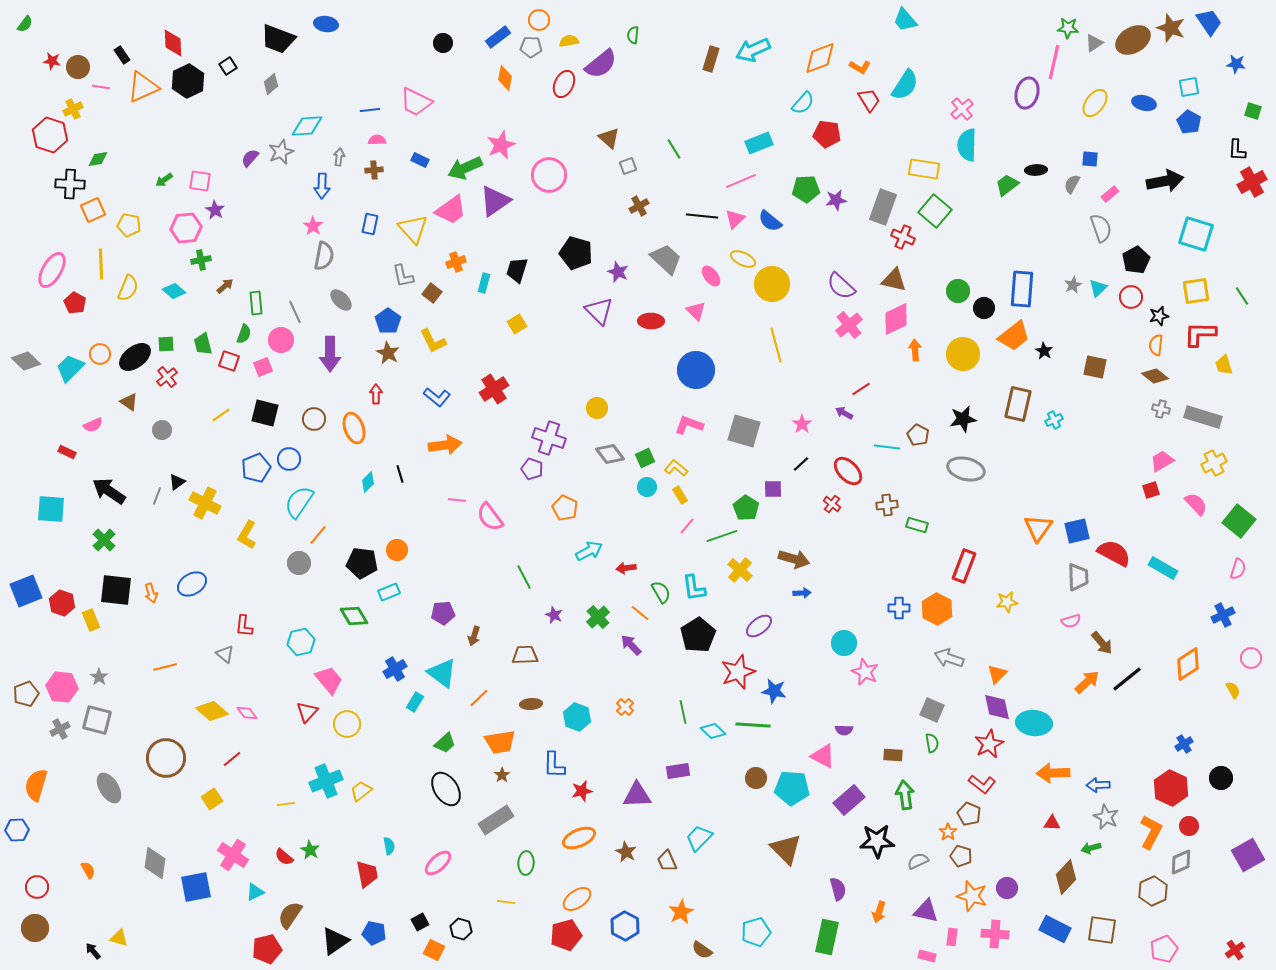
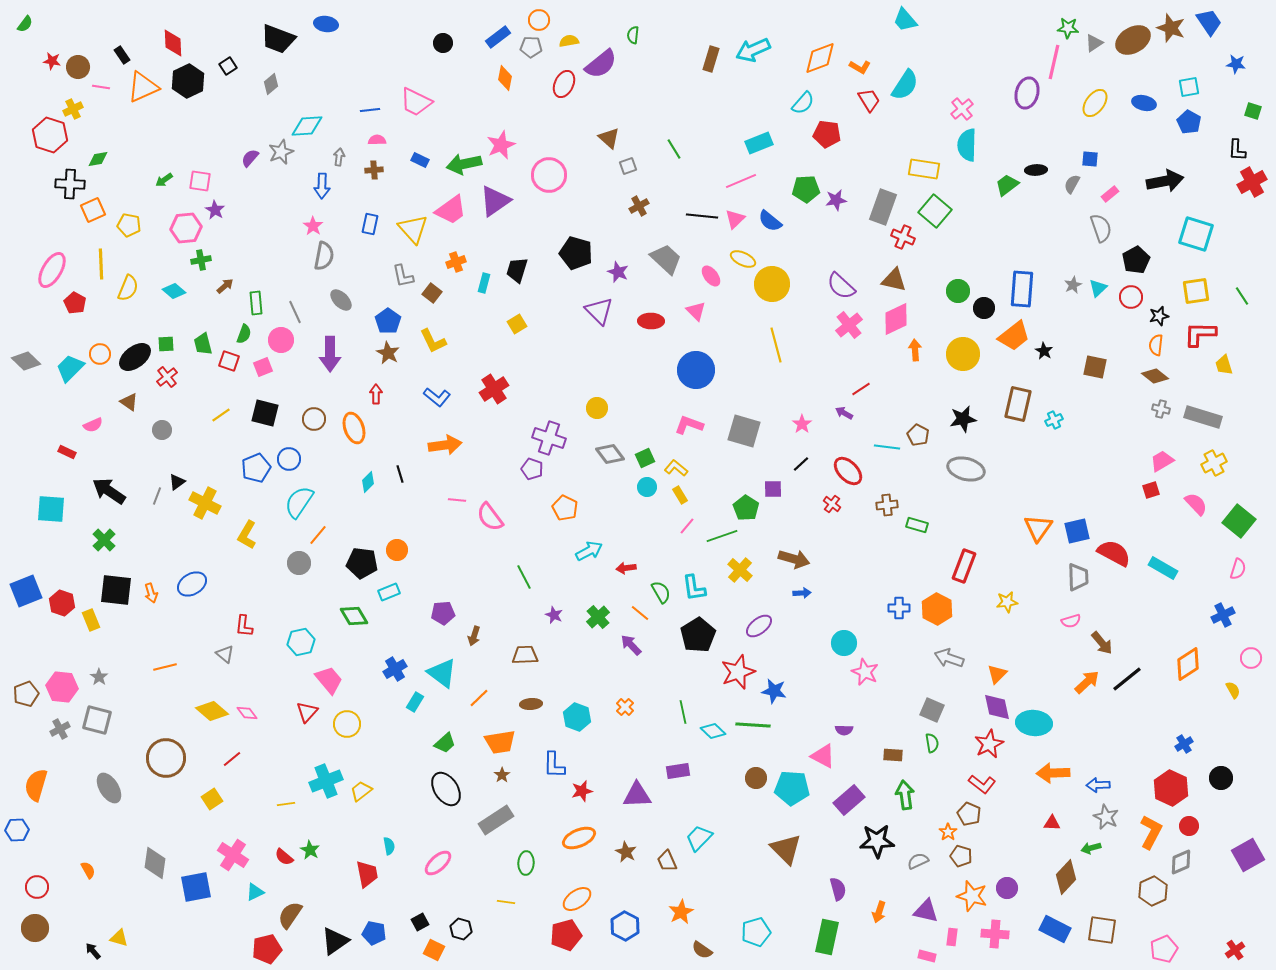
green arrow at (465, 168): moved 1 px left, 4 px up; rotated 12 degrees clockwise
